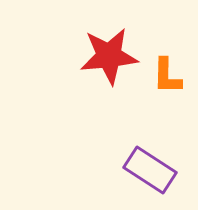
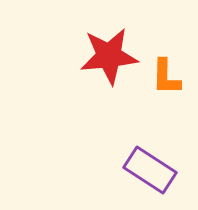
orange L-shape: moved 1 px left, 1 px down
